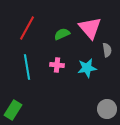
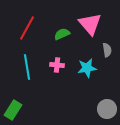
pink triangle: moved 4 px up
